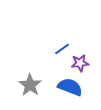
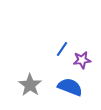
blue line: rotated 21 degrees counterclockwise
purple star: moved 2 px right, 3 px up
